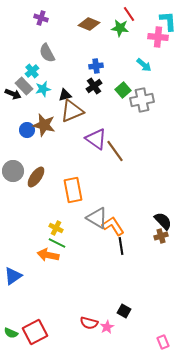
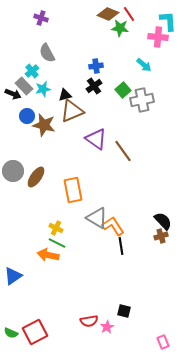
brown diamond: moved 19 px right, 10 px up
blue circle: moved 14 px up
brown line: moved 8 px right
black square: rotated 16 degrees counterclockwise
red semicircle: moved 2 px up; rotated 24 degrees counterclockwise
